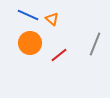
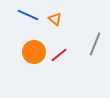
orange triangle: moved 3 px right
orange circle: moved 4 px right, 9 px down
